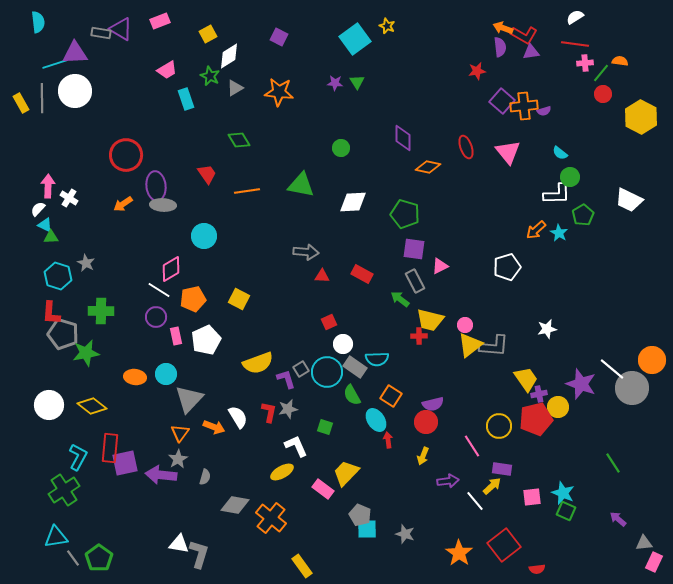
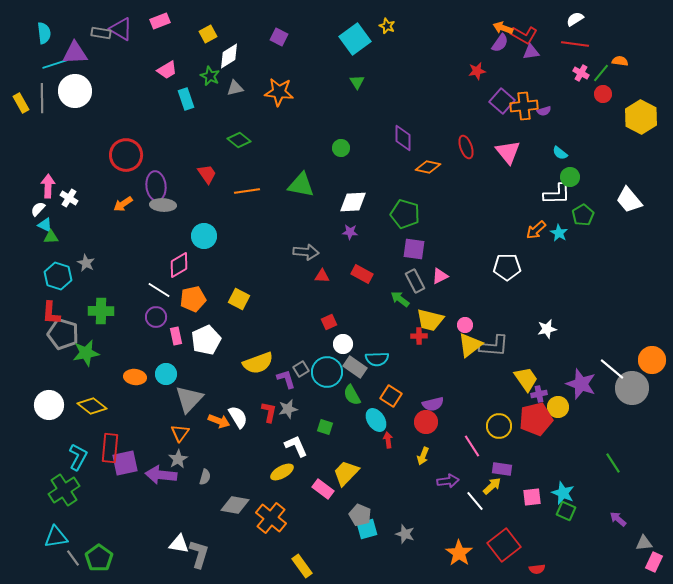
white semicircle at (575, 17): moved 2 px down
cyan semicircle at (38, 22): moved 6 px right, 11 px down
purple semicircle at (500, 47): moved 4 px up; rotated 42 degrees clockwise
pink cross at (585, 63): moved 4 px left, 10 px down; rotated 35 degrees clockwise
purple star at (335, 83): moved 15 px right, 149 px down
gray triangle at (235, 88): rotated 18 degrees clockwise
green diamond at (239, 140): rotated 20 degrees counterclockwise
white trapezoid at (629, 200): rotated 24 degrees clockwise
pink triangle at (440, 266): moved 10 px down
white pentagon at (507, 267): rotated 16 degrees clockwise
pink diamond at (171, 269): moved 8 px right, 4 px up
orange arrow at (214, 427): moved 5 px right, 6 px up
cyan square at (367, 529): rotated 15 degrees counterclockwise
